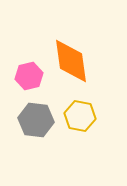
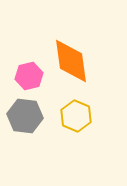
yellow hexagon: moved 4 px left; rotated 12 degrees clockwise
gray hexagon: moved 11 px left, 4 px up
